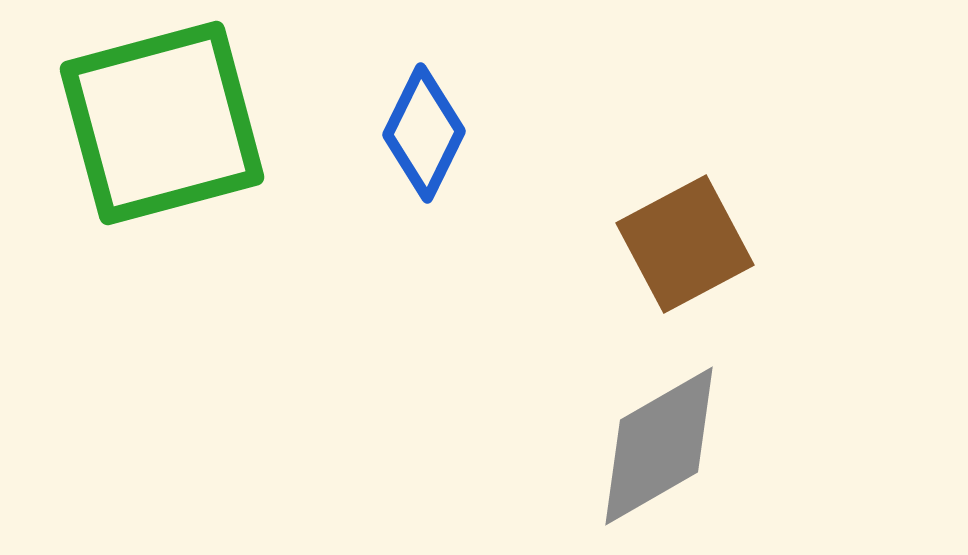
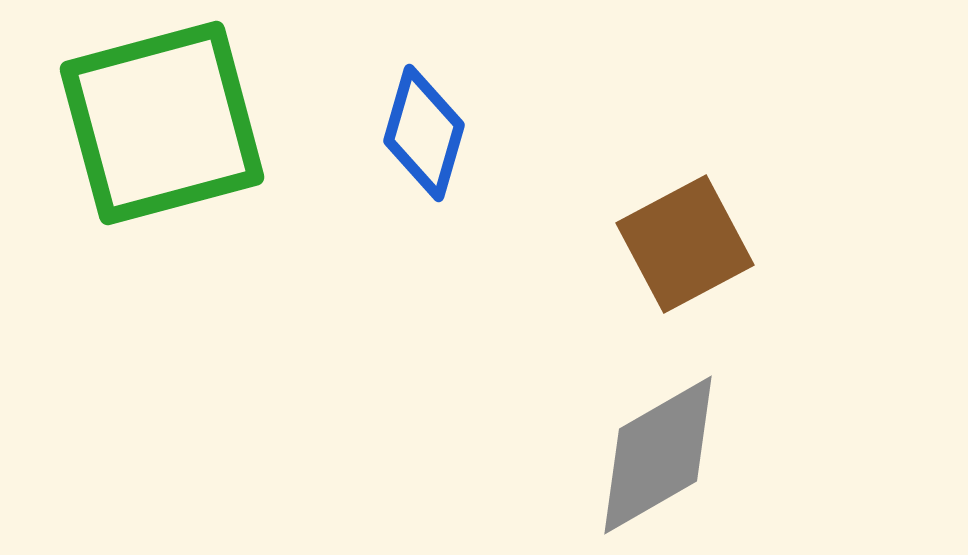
blue diamond: rotated 10 degrees counterclockwise
gray diamond: moved 1 px left, 9 px down
